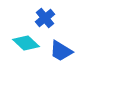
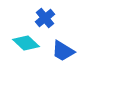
blue trapezoid: moved 2 px right
